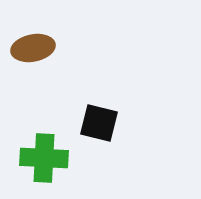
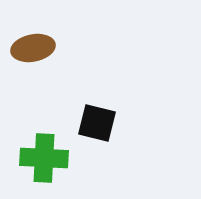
black square: moved 2 px left
